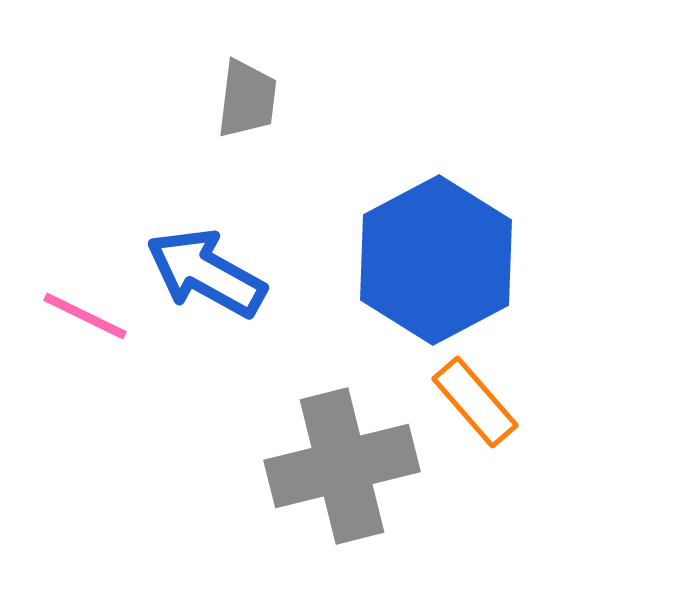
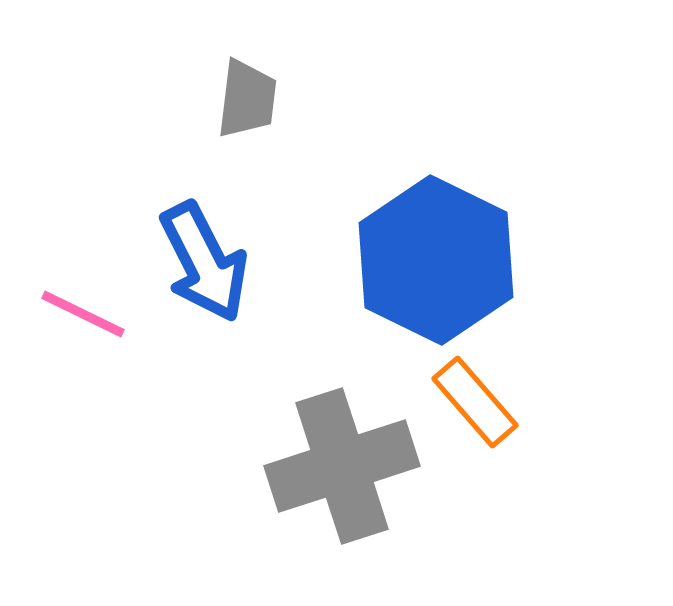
blue hexagon: rotated 6 degrees counterclockwise
blue arrow: moved 2 px left, 11 px up; rotated 146 degrees counterclockwise
pink line: moved 2 px left, 2 px up
gray cross: rotated 4 degrees counterclockwise
